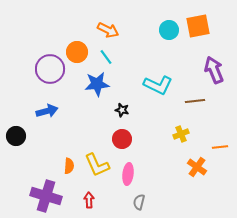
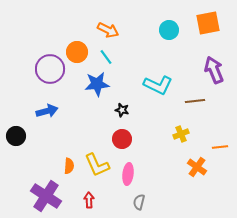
orange square: moved 10 px right, 3 px up
purple cross: rotated 16 degrees clockwise
